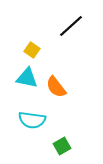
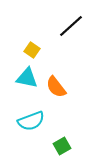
cyan semicircle: moved 1 px left, 1 px down; rotated 28 degrees counterclockwise
